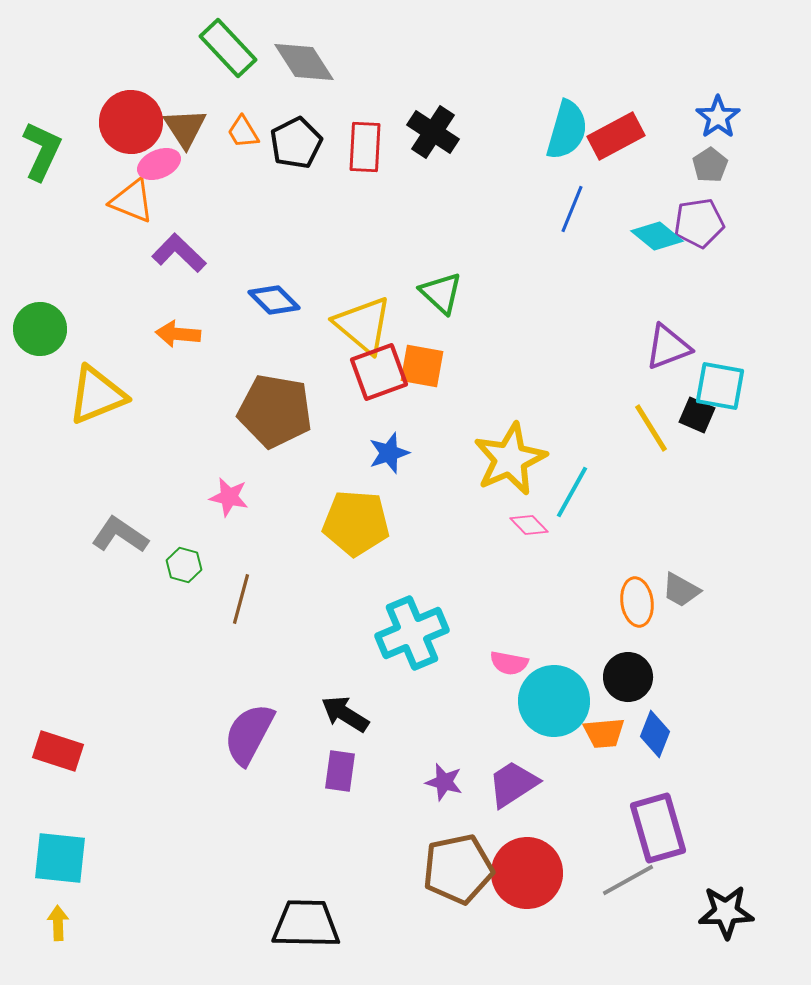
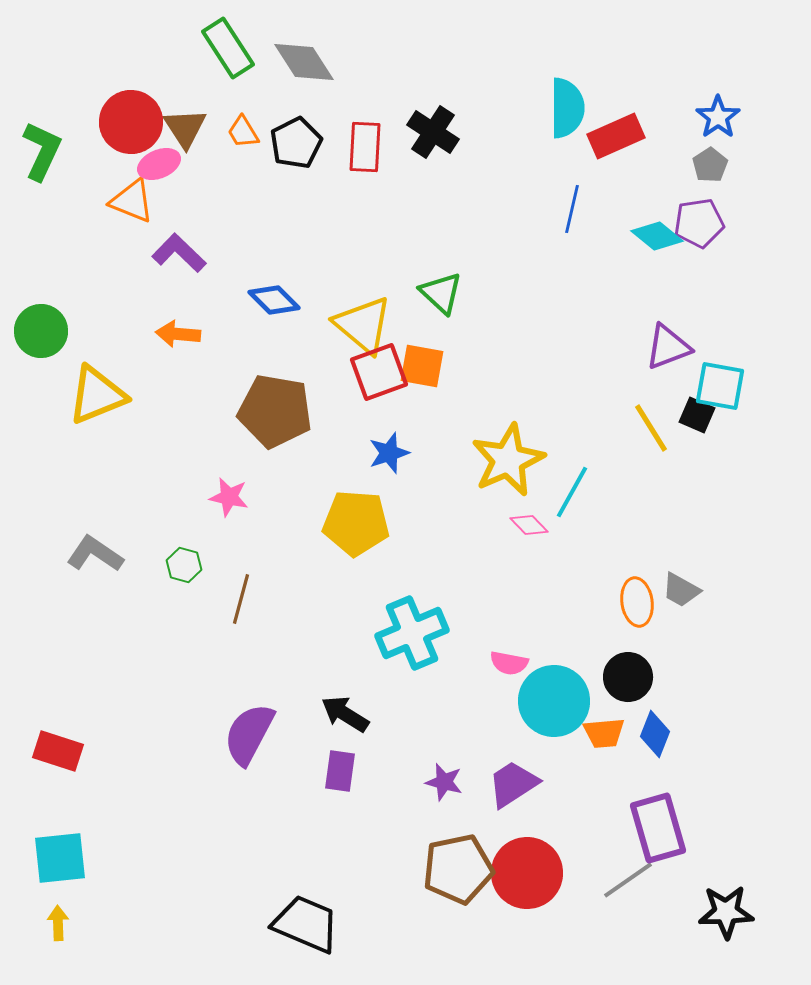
green rectangle at (228, 48): rotated 10 degrees clockwise
cyan semicircle at (567, 130): moved 22 px up; rotated 16 degrees counterclockwise
red rectangle at (616, 136): rotated 4 degrees clockwise
blue line at (572, 209): rotated 9 degrees counterclockwise
green circle at (40, 329): moved 1 px right, 2 px down
yellow star at (510, 459): moved 2 px left, 1 px down
gray L-shape at (120, 535): moved 25 px left, 19 px down
cyan square at (60, 858): rotated 12 degrees counterclockwise
gray line at (628, 880): rotated 6 degrees counterclockwise
black trapezoid at (306, 924): rotated 22 degrees clockwise
